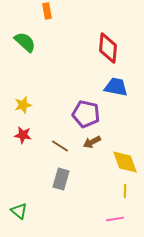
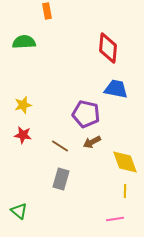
green semicircle: moved 1 px left; rotated 45 degrees counterclockwise
blue trapezoid: moved 2 px down
